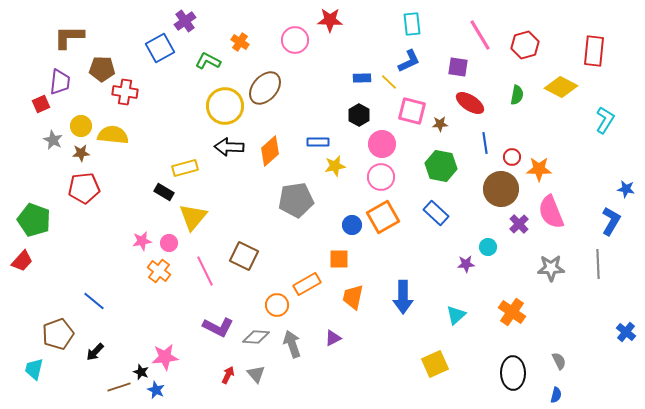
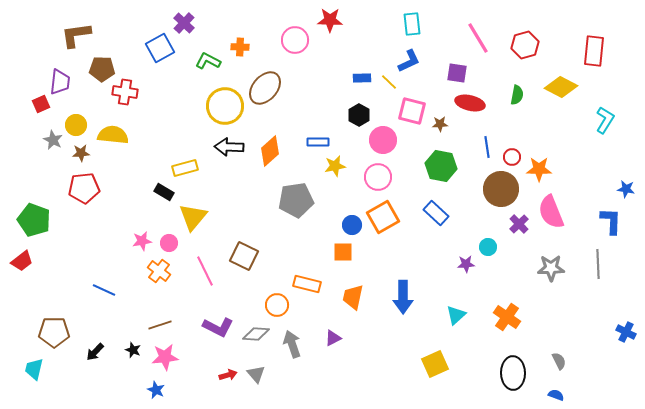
purple cross at (185, 21): moved 1 px left, 2 px down; rotated 10 degrees counterclockwise
pink line at (480, 35): moved 2 px left, 3 px down
brown L-shape at (69, 37): moved 7 px right, 2 px up; rotated 8 degrees counterclockwise
orange cross at (240, 42): moved 5 px down; rotated 30 degrees counterclockwise
purple square at (458, 67): moved 1 px left, 6 px down
red ellipse at (470, 103): rotated 20 degrees counterclockwise
yellow circle at (81, 126): moved 5 px left, 1 px up
blue line at (485, 143): moved 2 px right, 4 px down
pink circle at (382, 144): moved 1 px right, 4 px up
pink circle at (381, 177): moved 3 px left
blue L-shape at (611, 221): rotated 28 degrees counterclockwise
orange square at (339, 259): moved 4 px right, 7 px up
red trapezoid at (22, 261): rotated 10 degrees clockwise
orange rectangle at (307, 284): rotated 44 degrees clockwise
blue line at (94, 301): moved 10 px right, 11 px up; rotated 15 degrees counterclockwise
orange cross at (512, 312): moved 5 px left, 5 px down
blue cross at (626, 332): rotated 12 degrees counterclockwise
brown pentagon at (58, 334): moved 4 px left, 2 px up; rotated 20 degrees clockwise
gray diamond at (256, 337): moved 3 px up
black star at (141, 372): moved 8 px left, 22 px up
red arrow at (228, 375): rotated 48 degrees clockwise
brown line at (119, 387): moved 41 px right, 62 px up
blue semicircle at (556, 395): rotated 84 degrees counterclockwise
